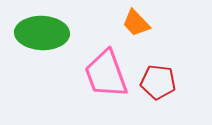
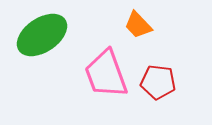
orange trapezoid: moved 2 px right, 2 px down
green ellipse: moved 2 px down; rotated 36 degrees counterclockwise
